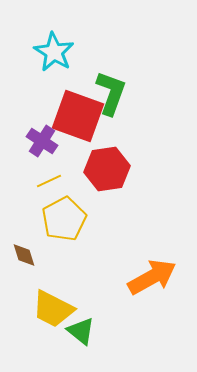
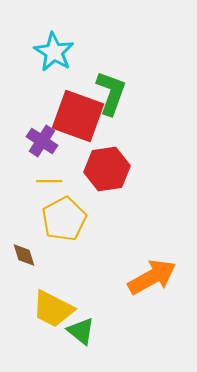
yellow line: rotated 25 degrees clockwise
